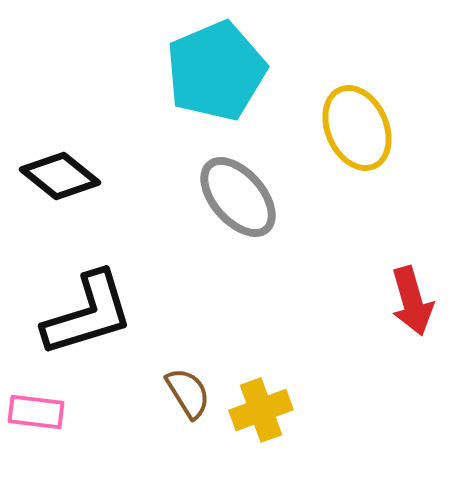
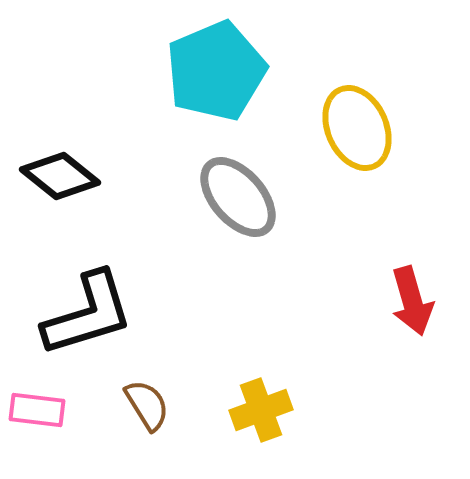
brown semicircle: moved 41 px left, 12 px down
pink rectangle: moved 1 px right, 2 px up
